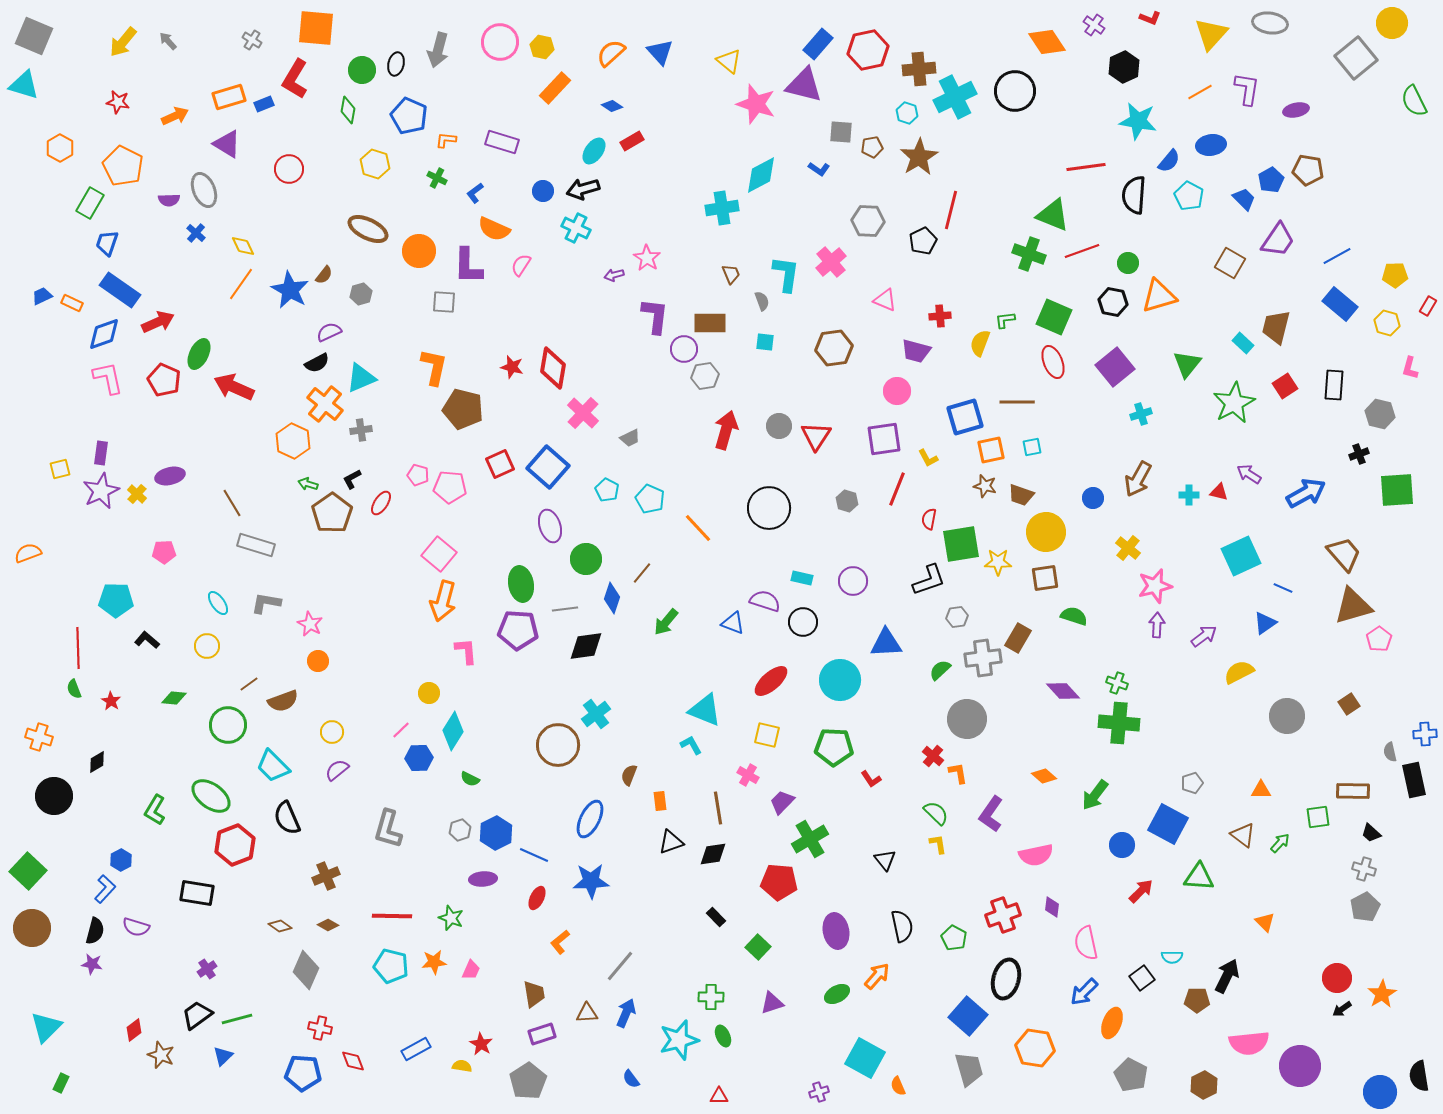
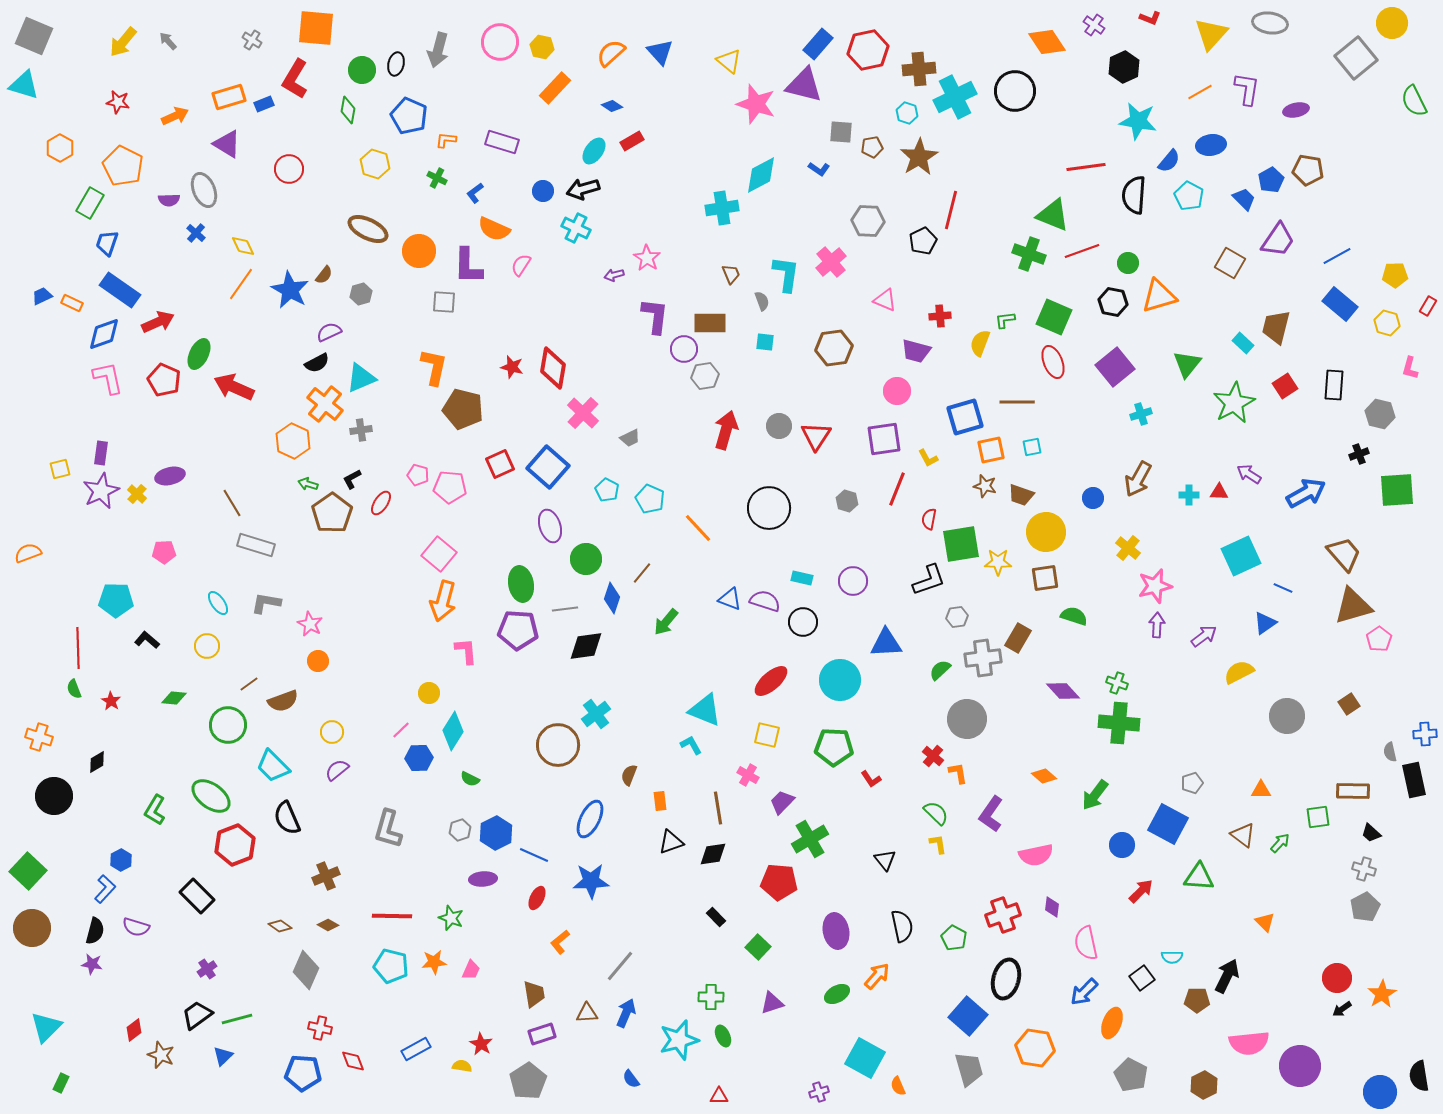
red triangle at (1219, 492): rotated 12 degrees counterclockwise
blue triangle at (733, 623): moved 3 px left, 24 px up
black rectangle at (197, 893): moved 3 px down; rotated 36 degrees clockwise
